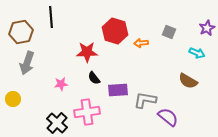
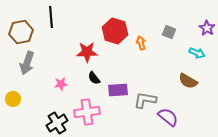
purple star: rotated 14 degrees counterclockwise
orange arrow: rotated 80 degrees clockwise
black cross: rotated 15 degrees clockwise
